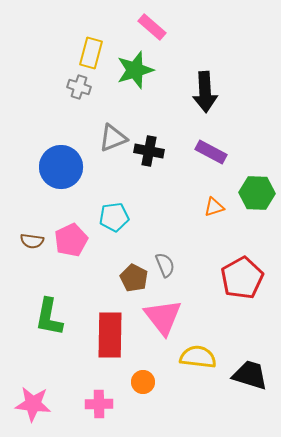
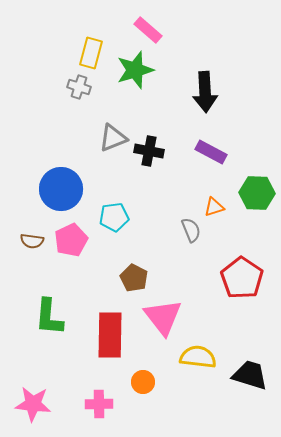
pink rectangle: moved 4 px left, 3 px down
blue circle: moved 22 px down
gray semicircle: moved 26 px right, 35 px up
red pentagon: rotated 9 degrees counterclockwise
green L-shape: rotated 6 degrees counterclockwise
